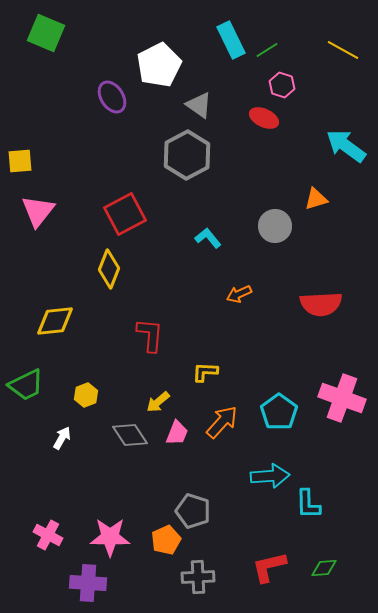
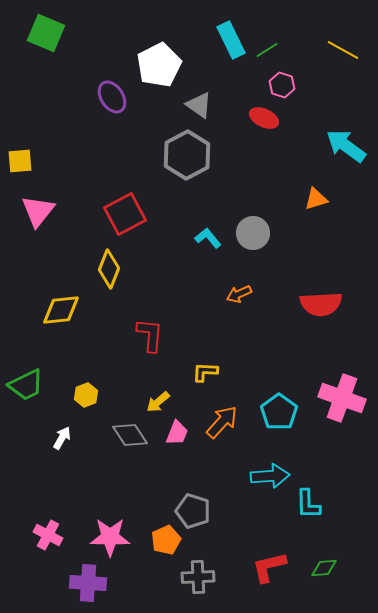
gray circle at (275, 226): moved 22 px left, 7 px down
yellow diamond at (55, 321): moved 6 px right, 11 px up
